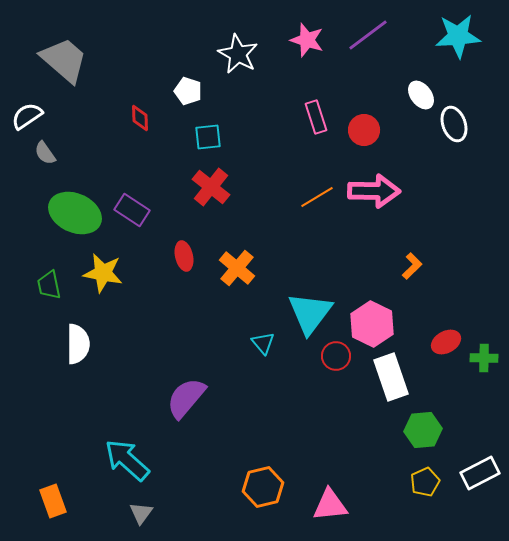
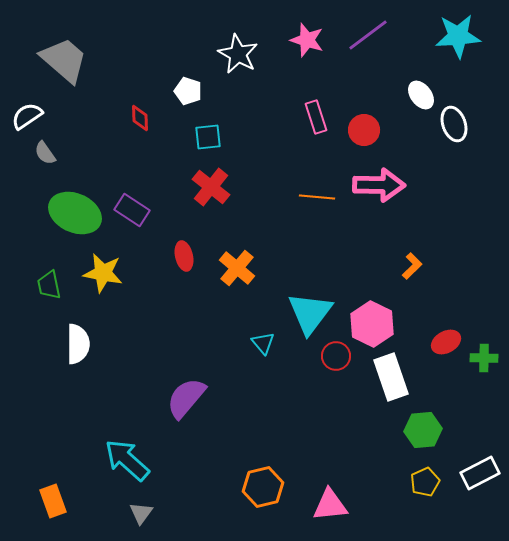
pink arrow at (374, 191): moved 5 px right, 6 px up
orange line at (317, 197): rotated 36 degrees clockwise
